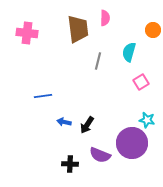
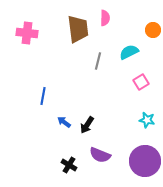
cyan semicircle: rotated 48 degrees clockwise
blue line: rotated 72 degrees counterclockwise
blue arrow: rotated 24 degrees clockwise
purple circle: moved 13 px right, 18 px down
black cross: moved 1 px left, 1 px down; rotated 28 degrees clockwise
